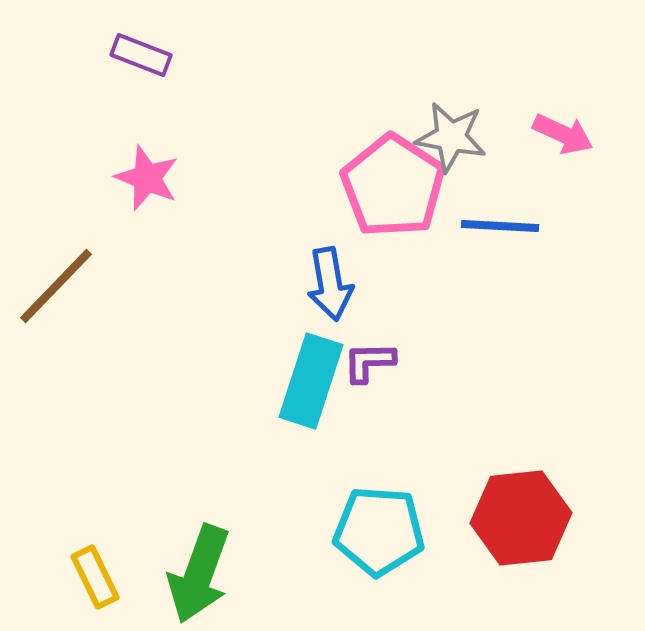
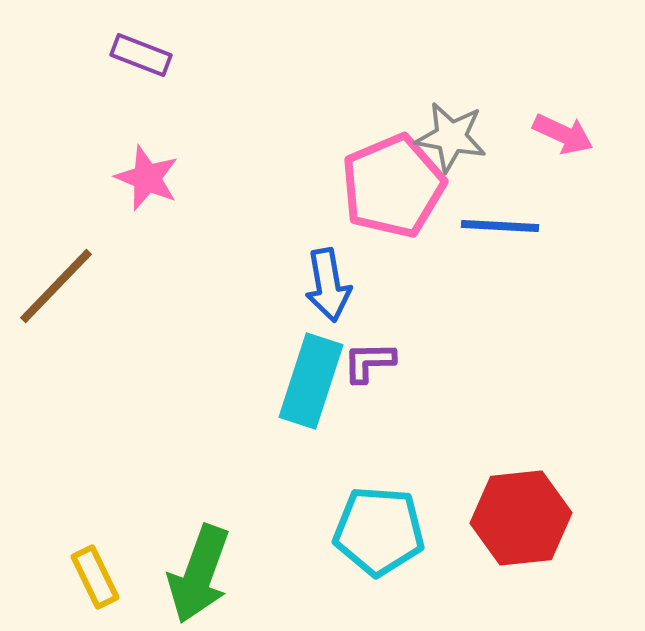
pink pentagon: rotated 16 degrees clockwise
blue arrow: moved 2 px left, 1 px down
